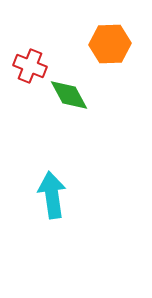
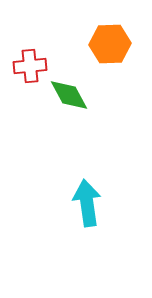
red cross: rotated 28 degrees counterclockwise
cyan arrow: moved 35 px right, 8 px down
